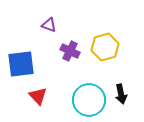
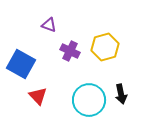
blue square: rotated 36 degrees clockwise
